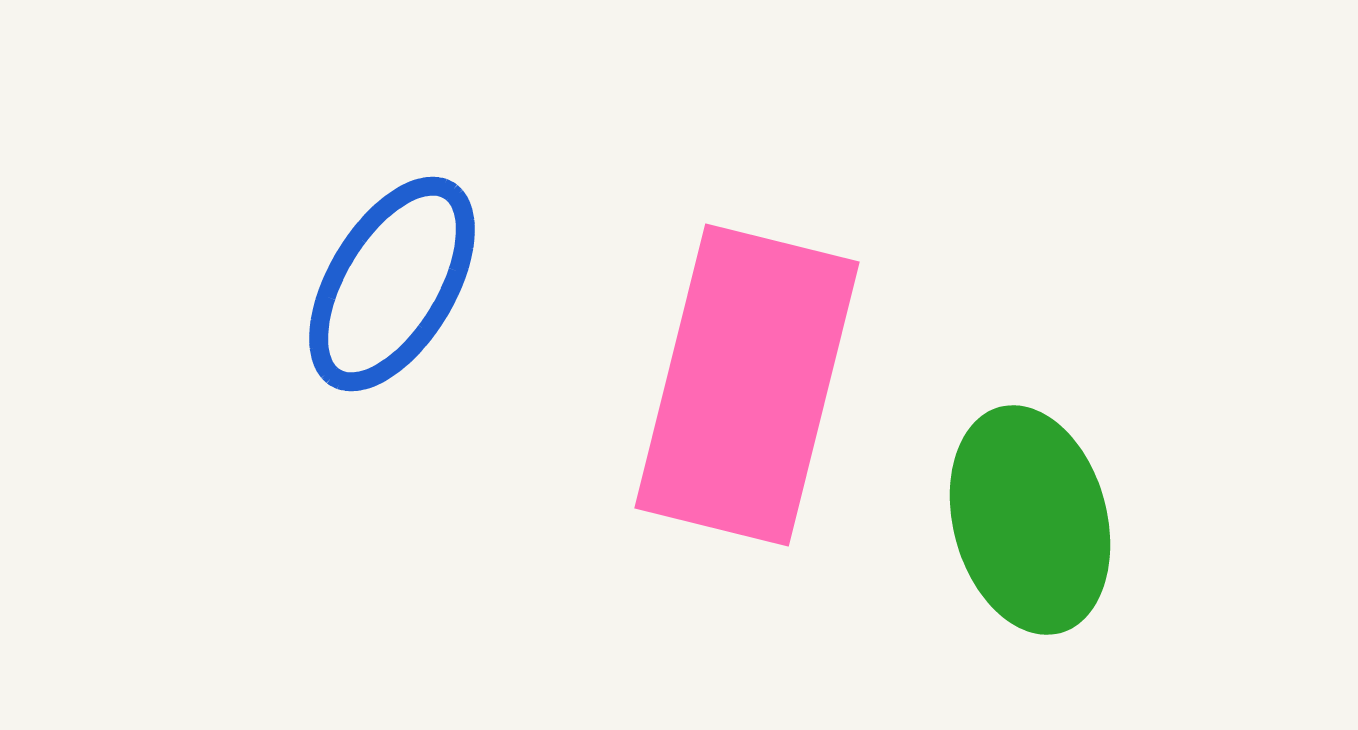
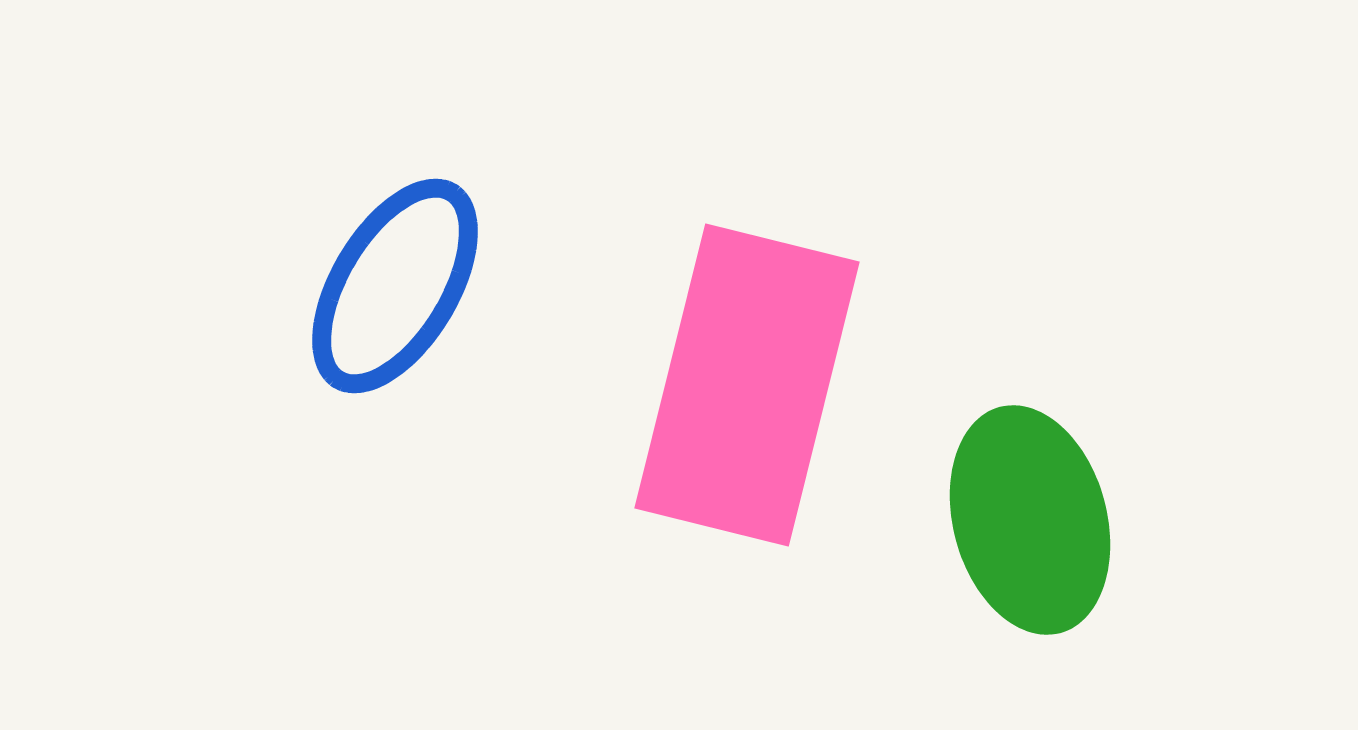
blue ellipse: moved 3 px right, 2 px down
